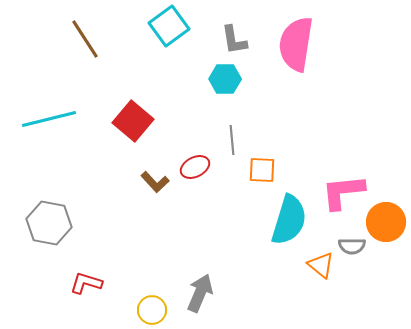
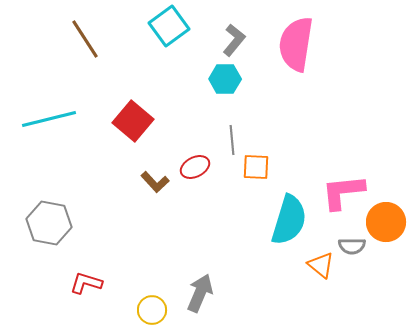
gray L-shape: rotated 132 degrees counterclockwise
orange square: moved 6 px left, 3 px up
